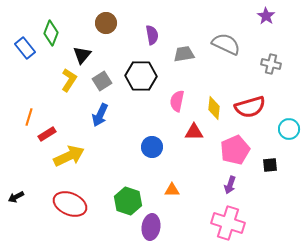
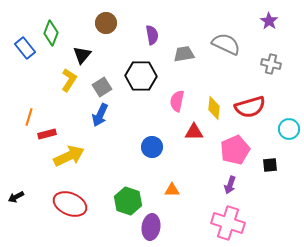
purple star: moved 3 px right, 5 px down
gray square: moved 6 px down
red rectangle: rotated 18 degrees clockwise
